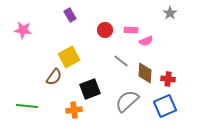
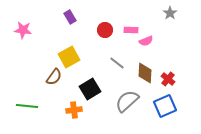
purple rectangle: moved 2 px down
gray line: moved 4 px left, 2 px down
red cross: rotated 32 degrees clockwise
black square: rotated 10 degrees counterclockwise
